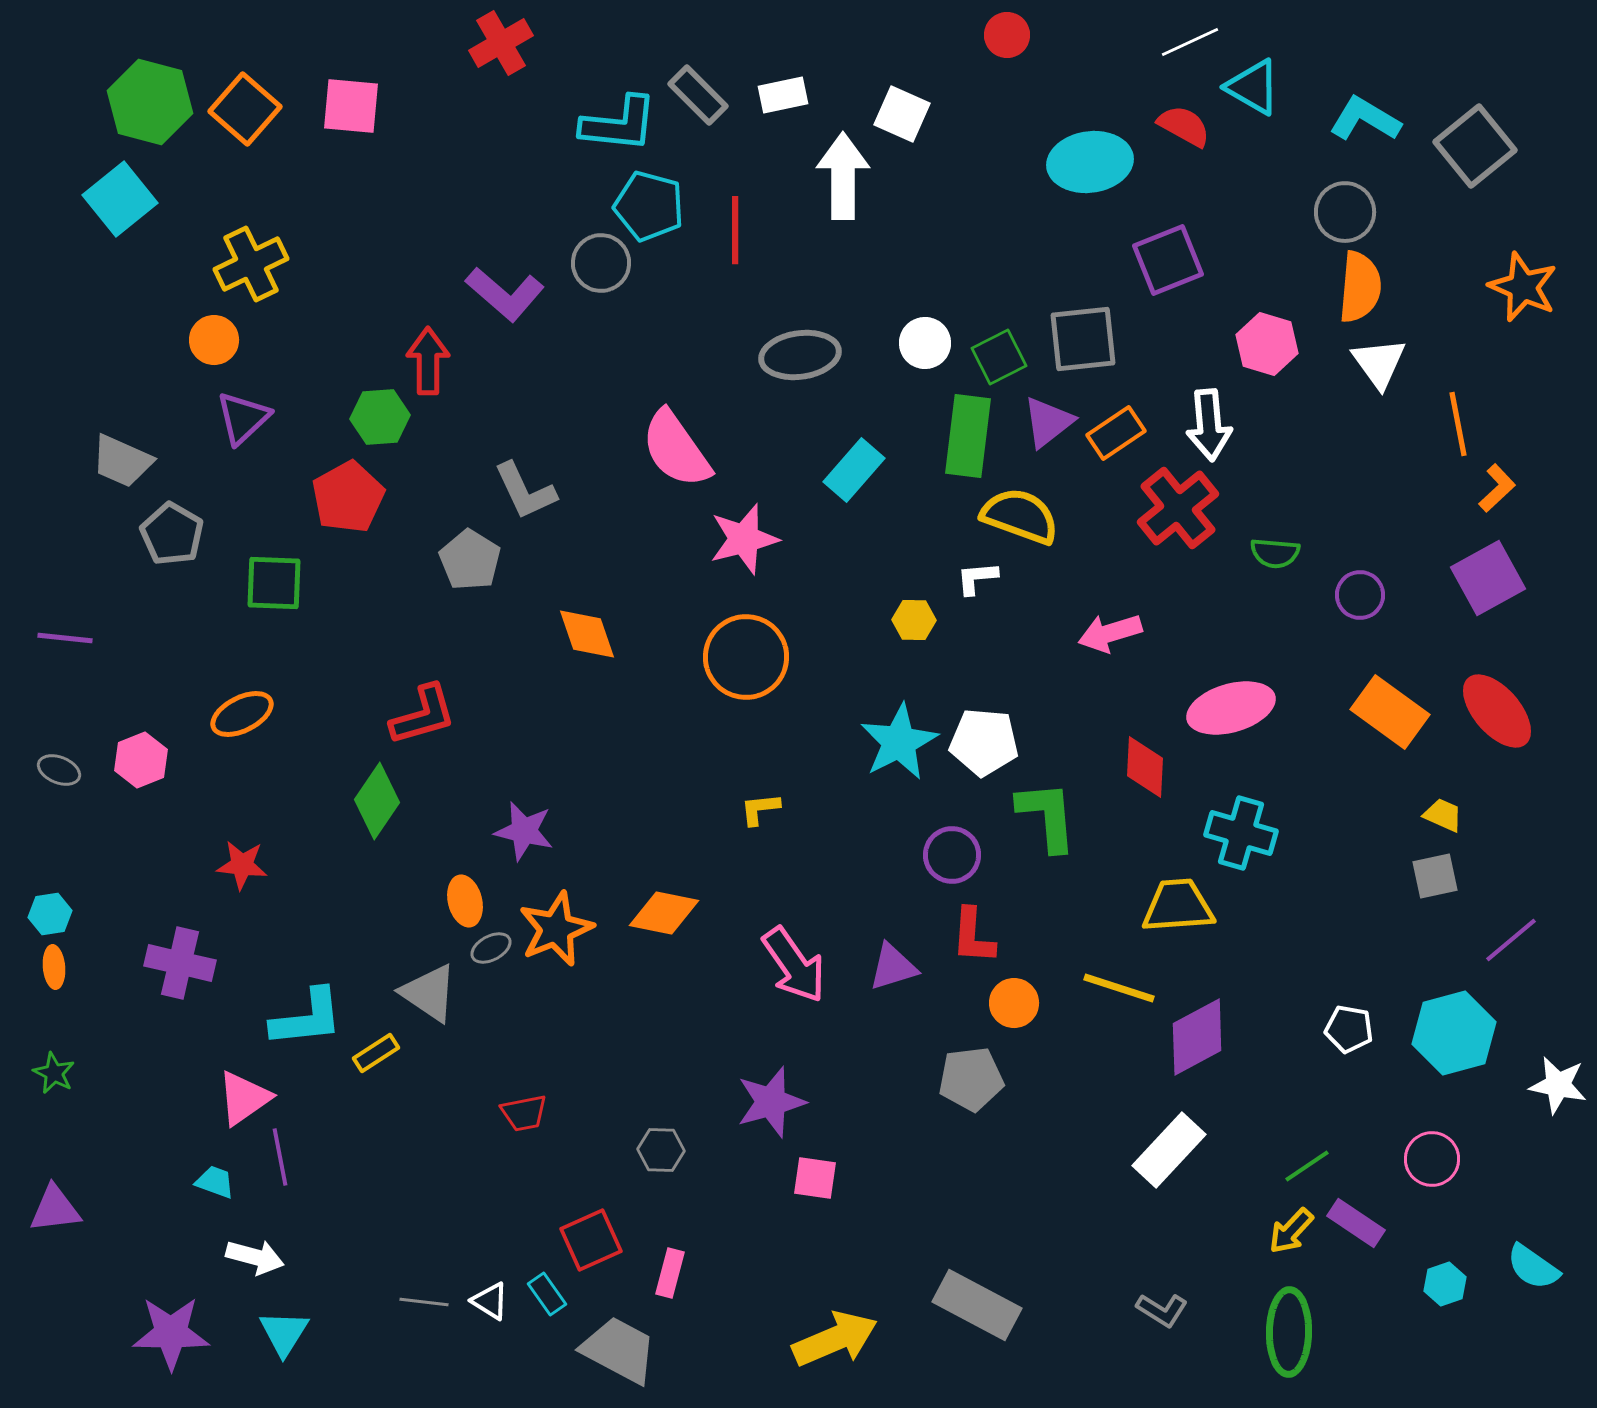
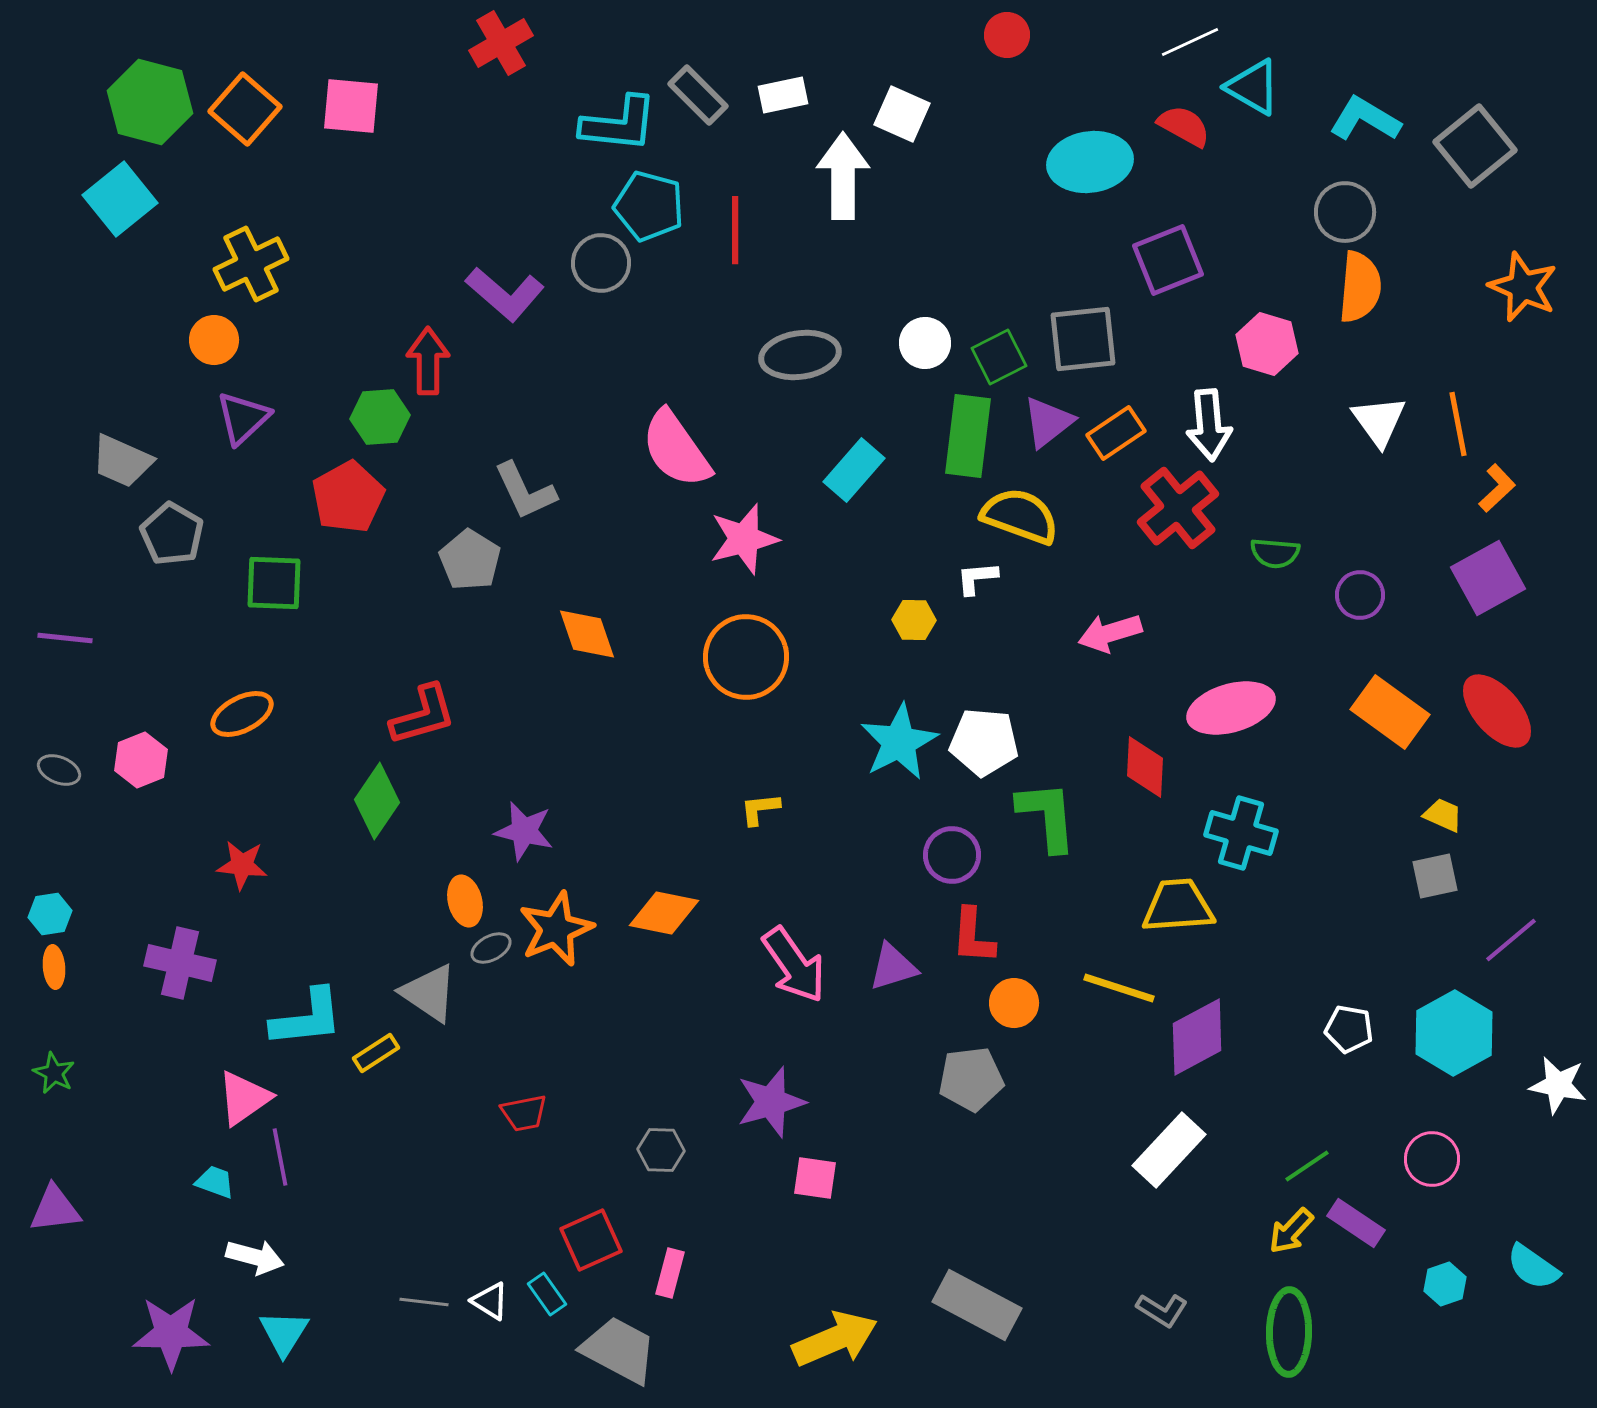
white triangle at (1379, 363): moved 58 px down
cyan hexagon at (1454, 1033): rotated 14 degrees counterclockwise
